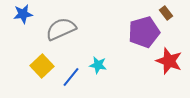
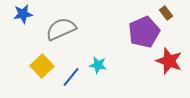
purple pentagon: rotated 8 degrees counterclockwise
